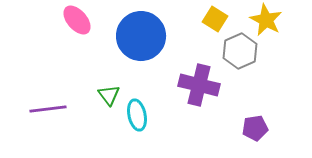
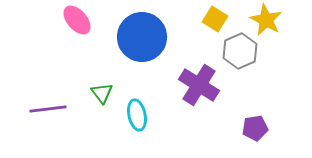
blue circle: moved 1 px right, 1 px down
purple cross: rotated 18 degrees clockwise
green triangle: moved 7 px left, 2 px up
